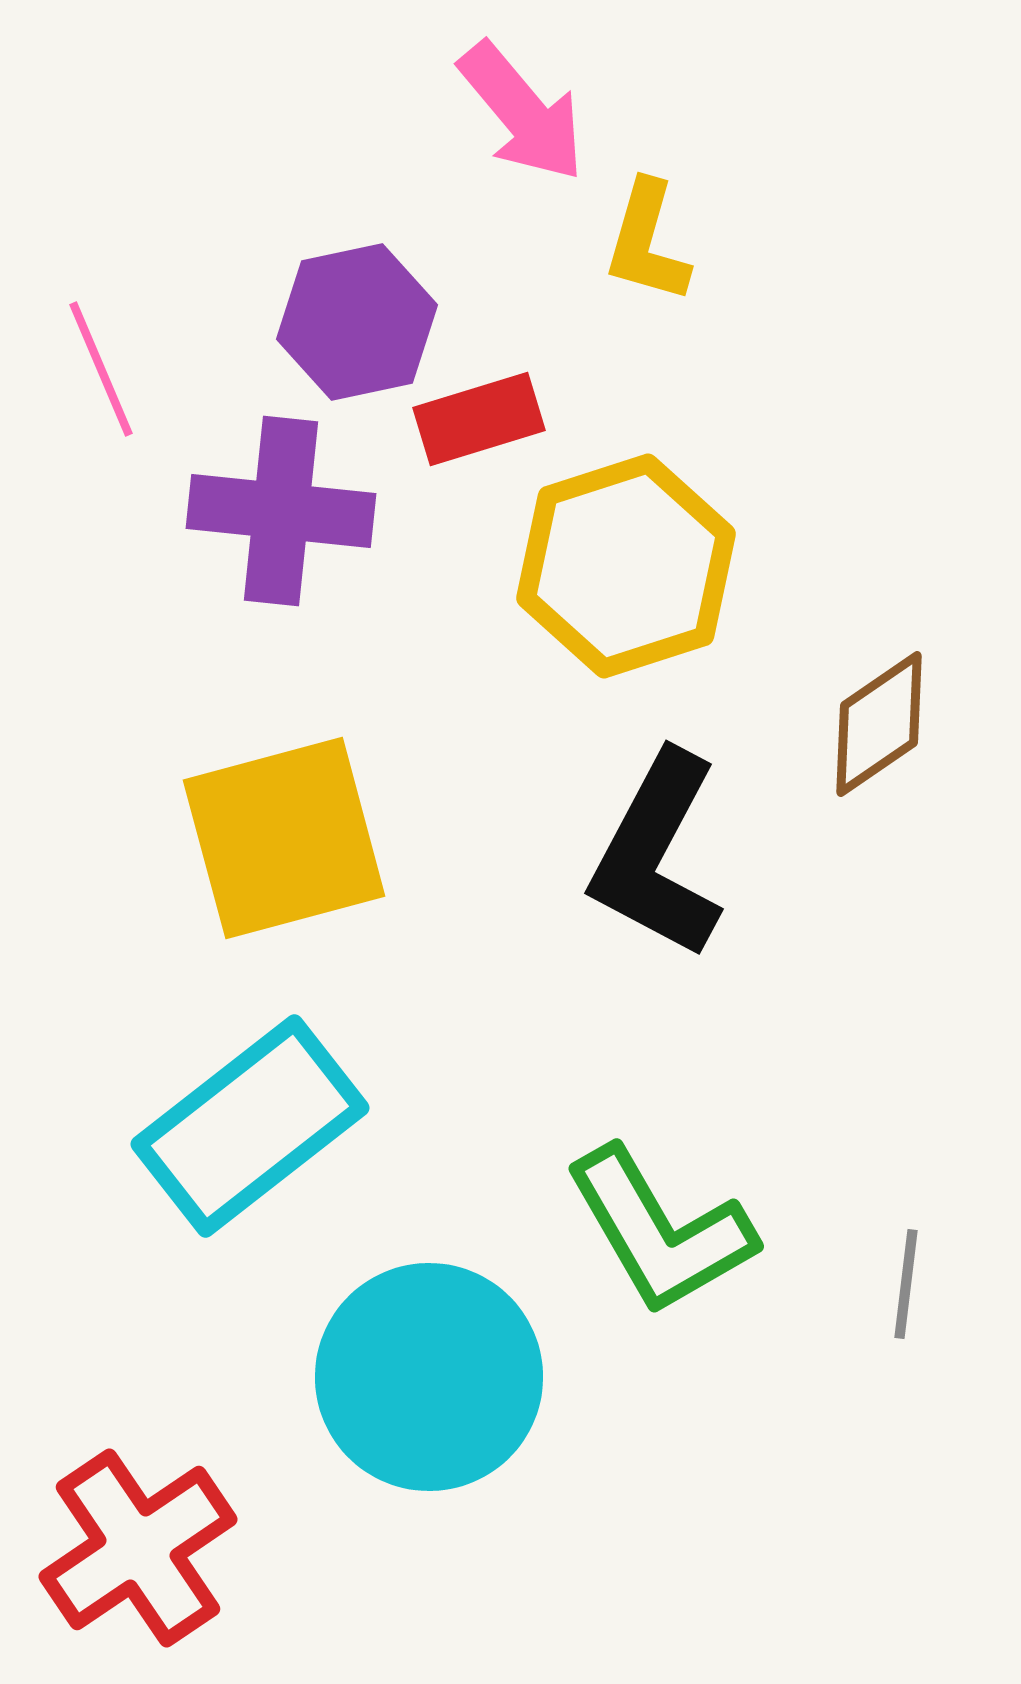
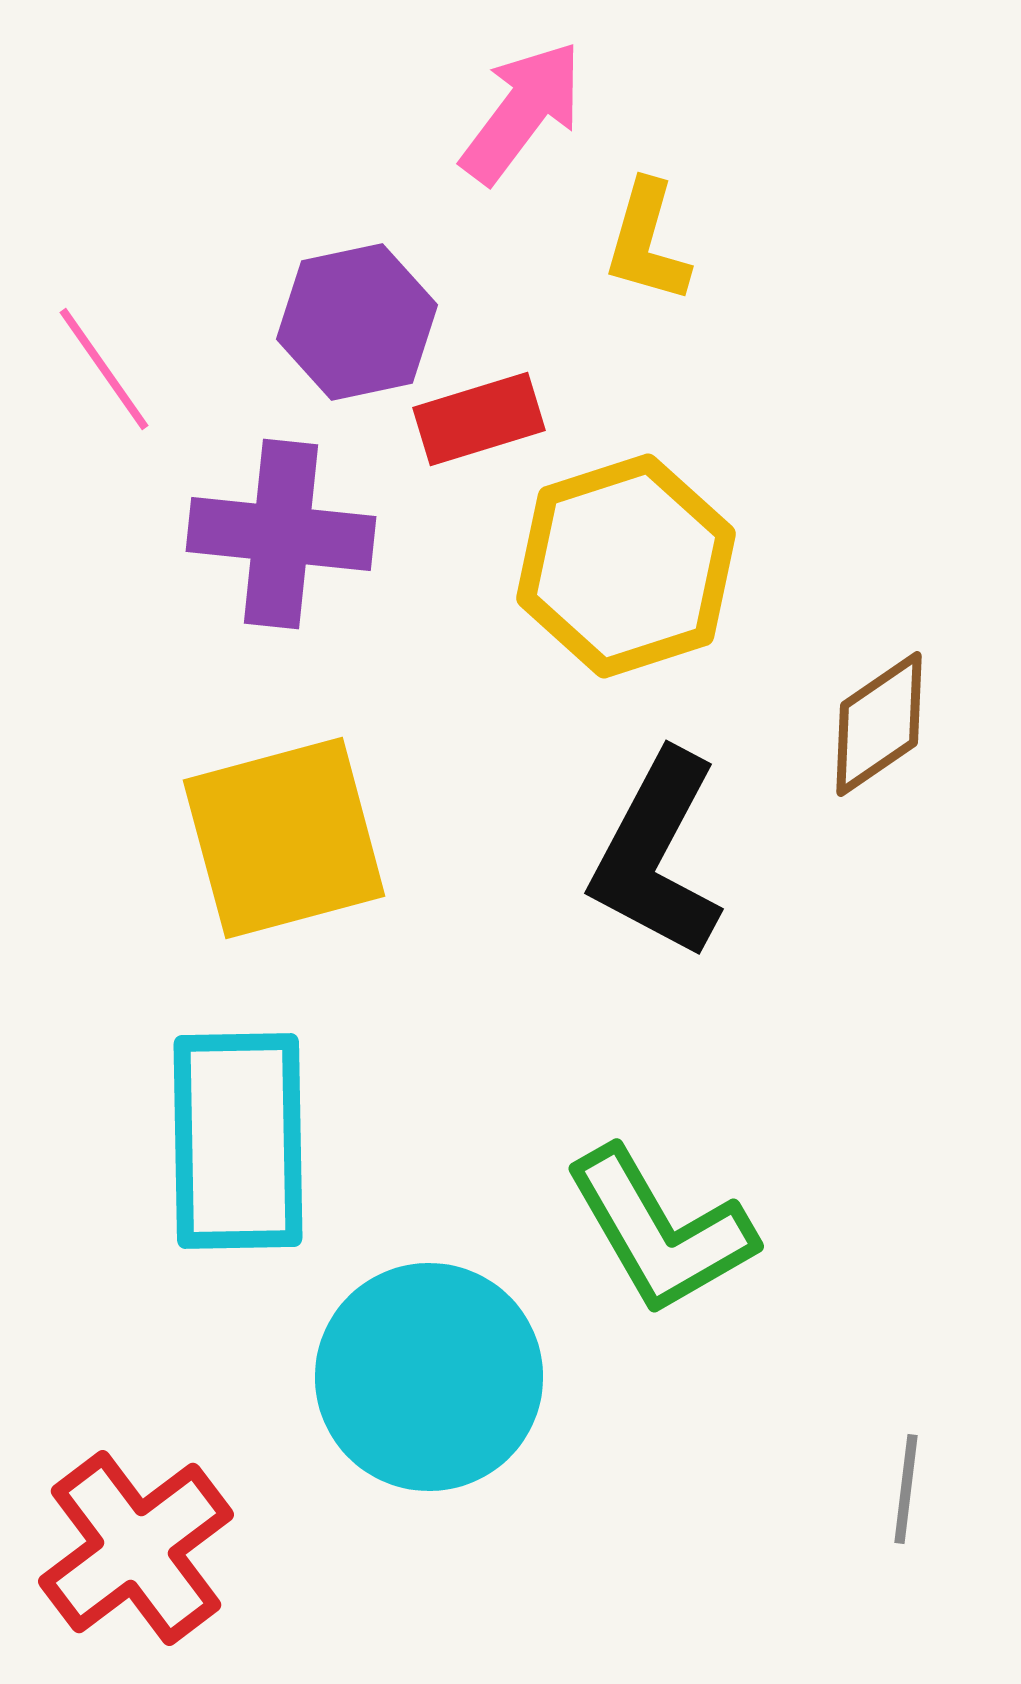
pink arrow: rotated 103 degrees counterclockwise
pink line: moved 3 px right; rotated 12 degrees counterclockwise
purple cross: moved 23 px down
cyan rectangle: moved 12 px left, 15 px down; rotated 53 degrees counterclockwise
gray line: moved 205 px down
red cross: moved 2 px left; rotated 3 degrees counterclockwise
